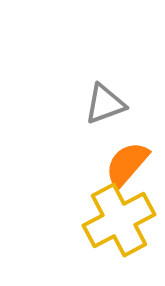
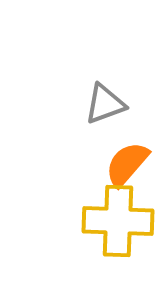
yellow cross: moved 1 px left, 1 px down; rotated 30 degrees clockwise
